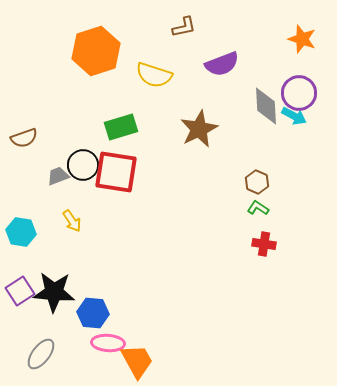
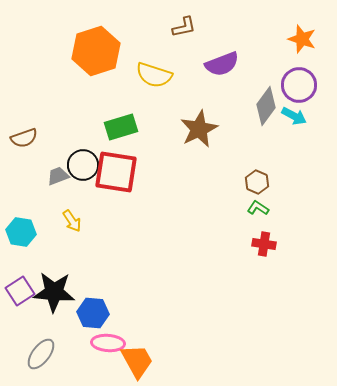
purple circle: moved 8 px up
gray diamond: rotated 39 degrees clockwise
